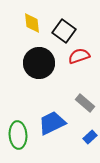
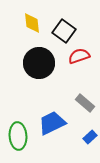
green ellipse: moved 1 px down
